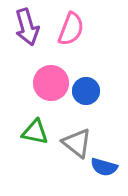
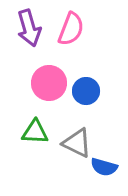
purple arrow: moved 2 px right, 1 px down
pink circle: moved 2 px left
green triangle: rotated 8 degrees counterclockwise
gray triangle: rotated 12 degrees counterclockwise
